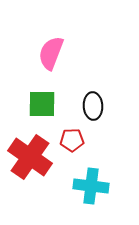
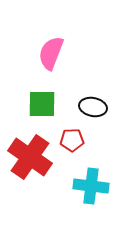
black ellipse: moved 1 px down; rotated 76 degrees counterclockwise
